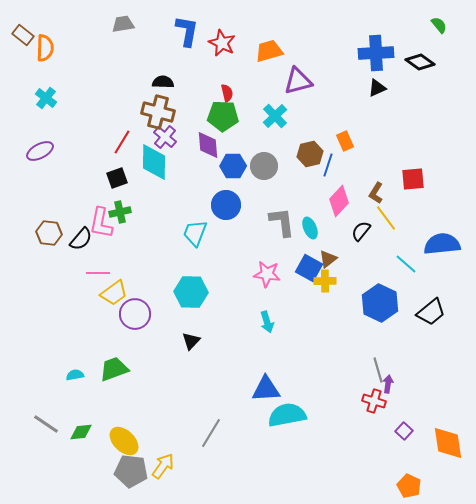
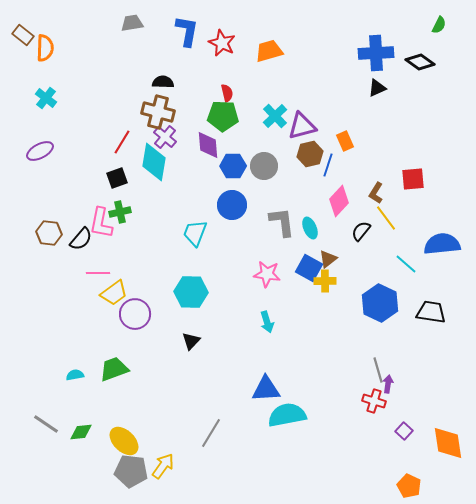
gray trapezoid at (123, 24): moved 9 px right, 1 px up
green semicircle at (439, 25): rotated 66 degrees clockwise
purple triangle at (298, 81): moved 4 px right, 45 px down
cyan diamond at (154, 162): rotated 9 degrees clockwise
blue circle at (226, 205): moved 6 px right
black trapezoid at (431, 312): rotated 132 degrees counterclockwise
